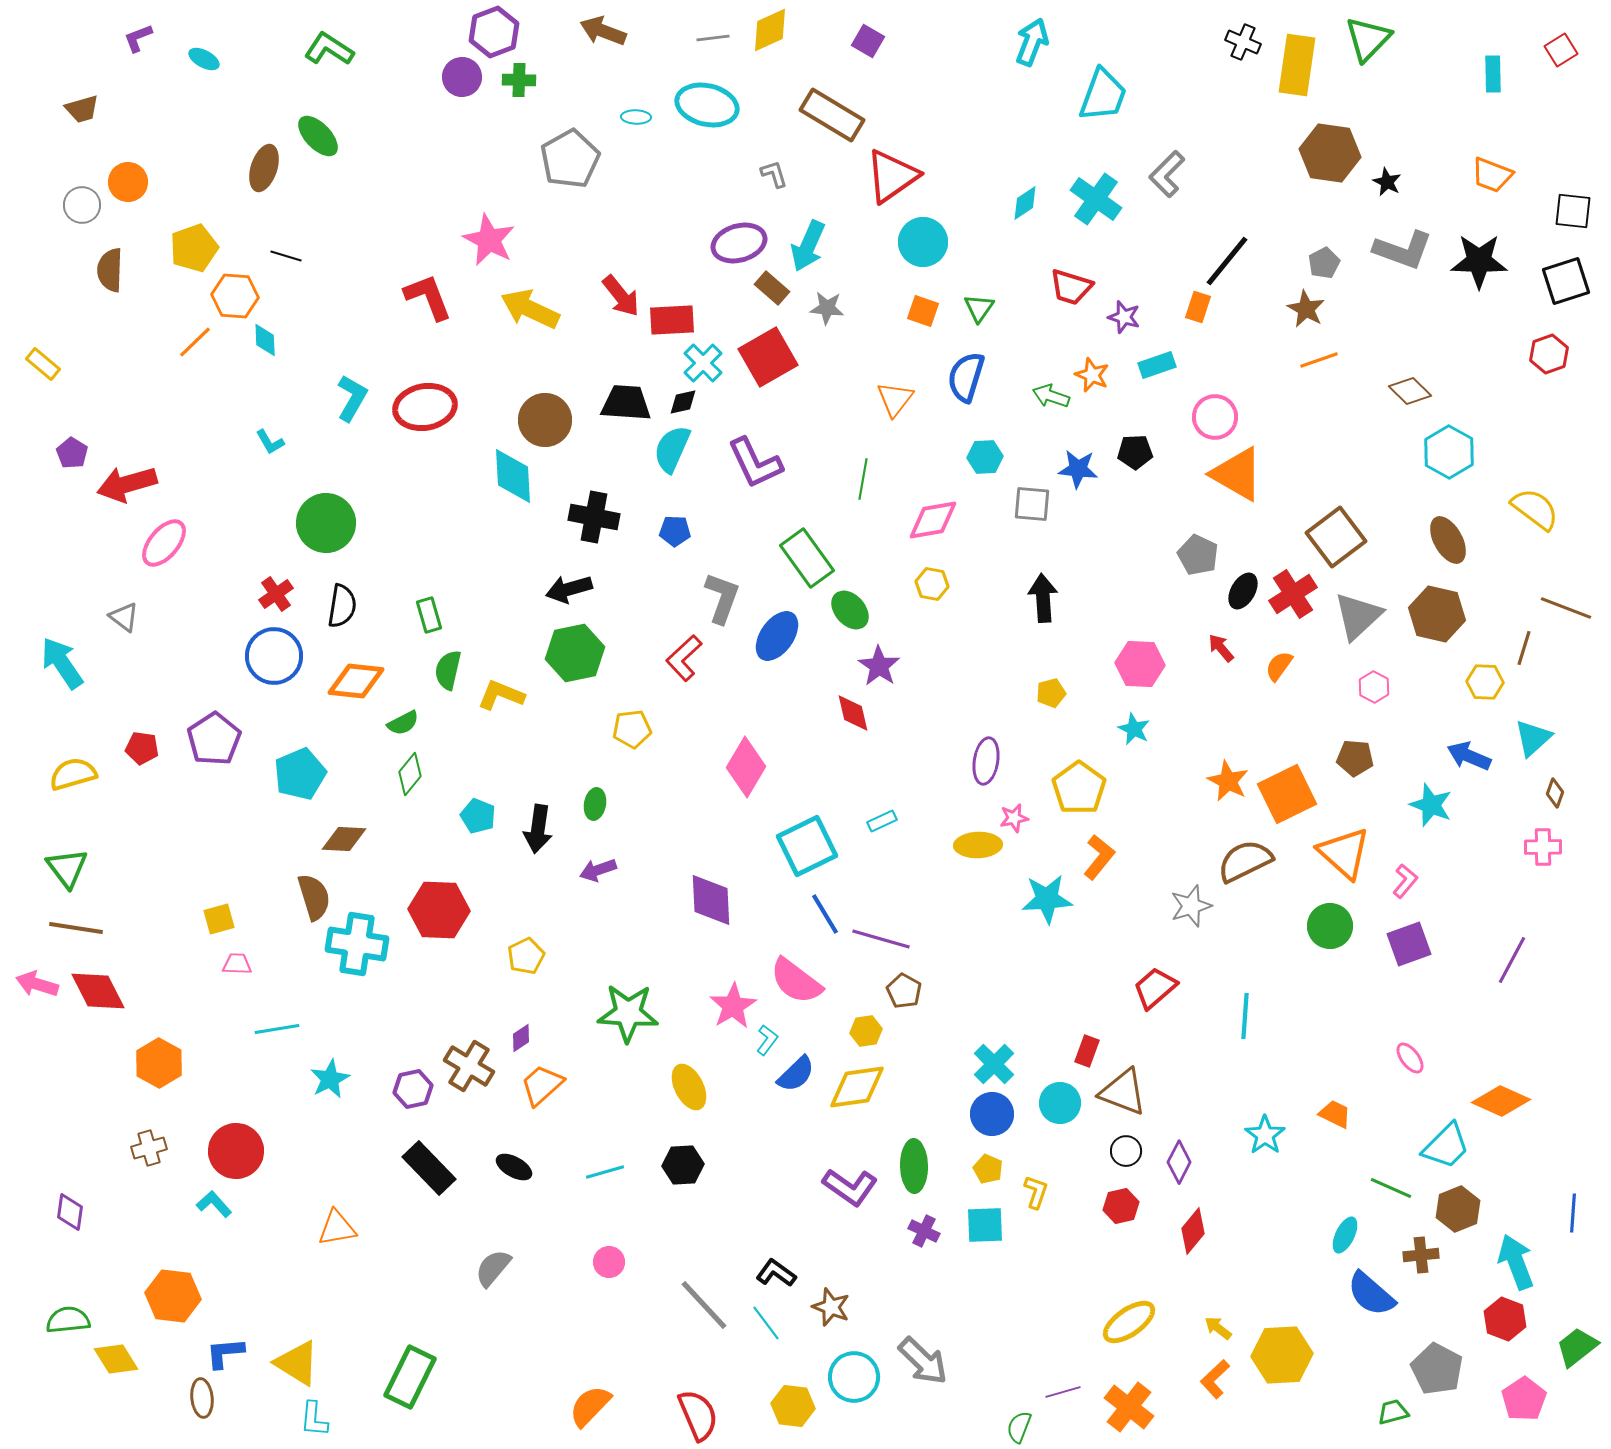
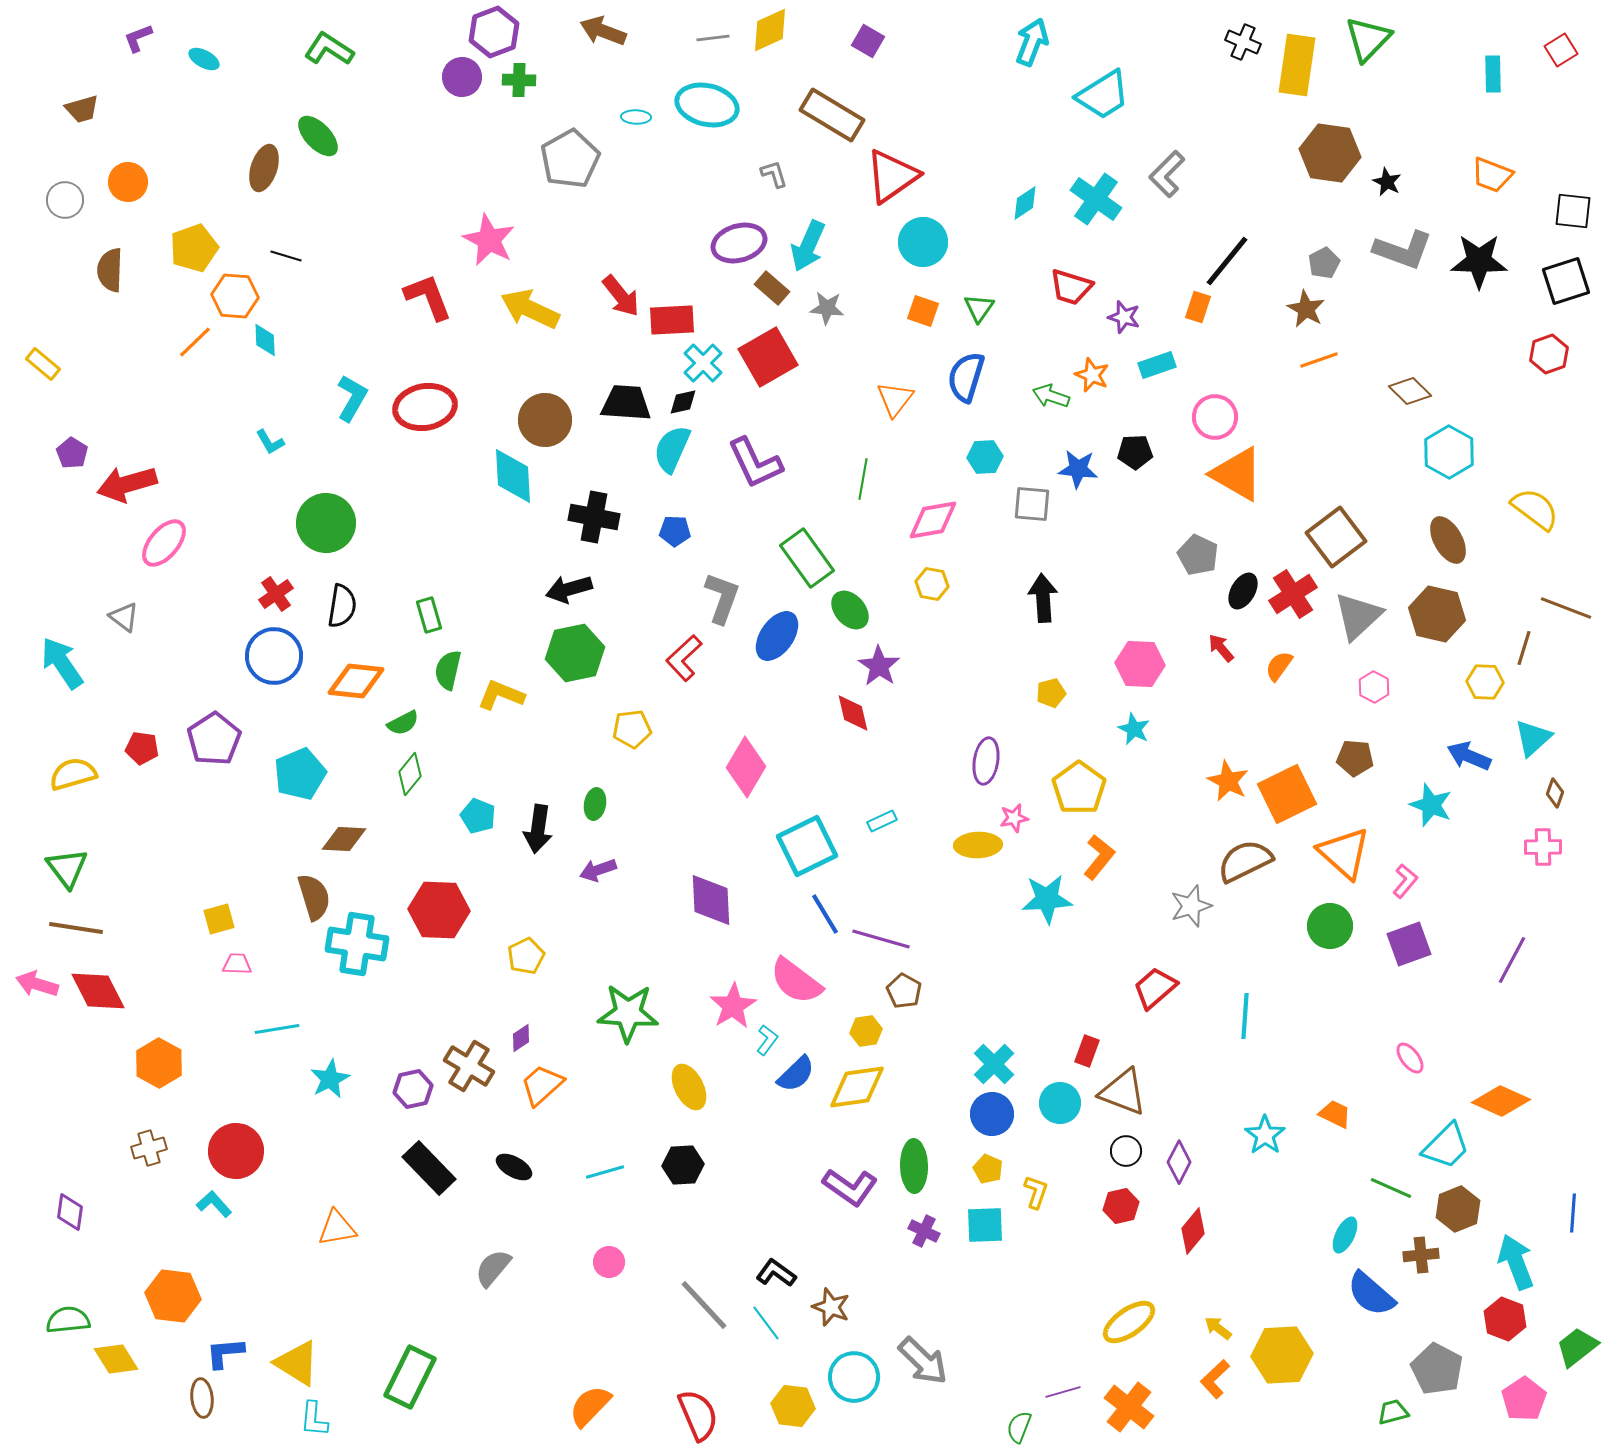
cyan trapezoid at (1103, 95): rotated 38 degrees clockwise
gray circle at (82, 205): moved 17 px left, 5 px up
